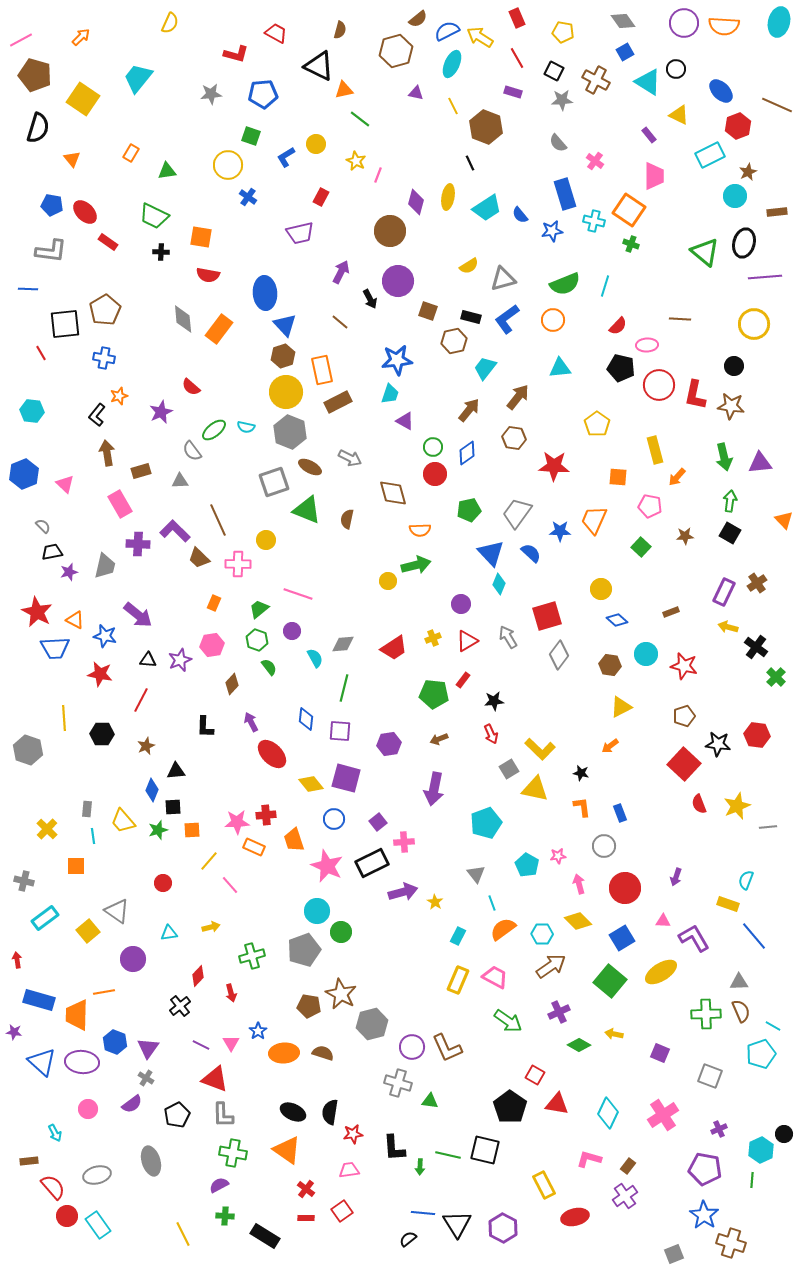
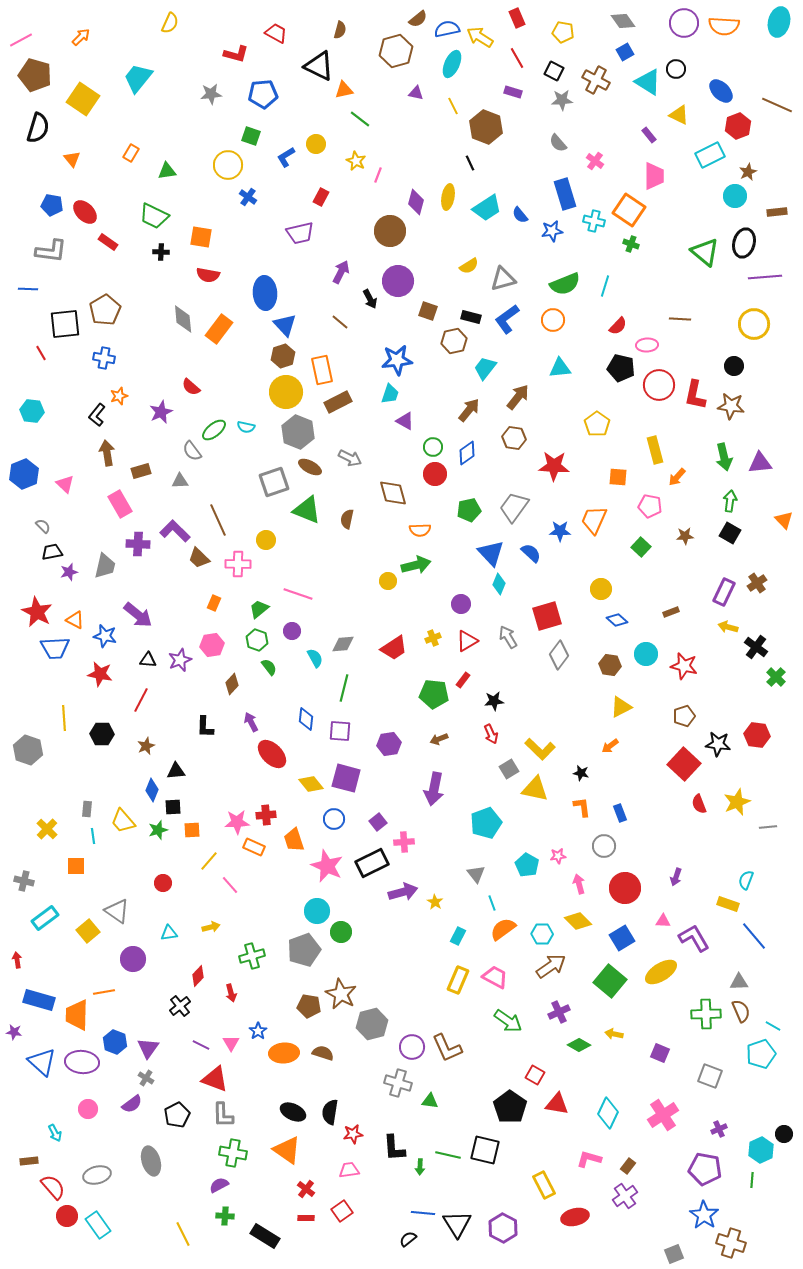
blue semicircle at (447, 31): moved 2 px up; rotated 15 degrees clockwise
gray hexagon at (290, 432): moved 8 px right
gray trapezoid at (517, 513): moved 3 px left, 6 px up
yellow star at (737, 806): moved 4 px up
